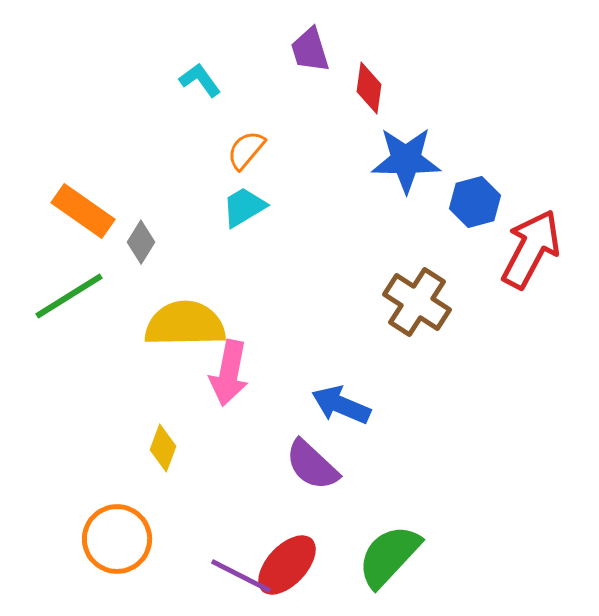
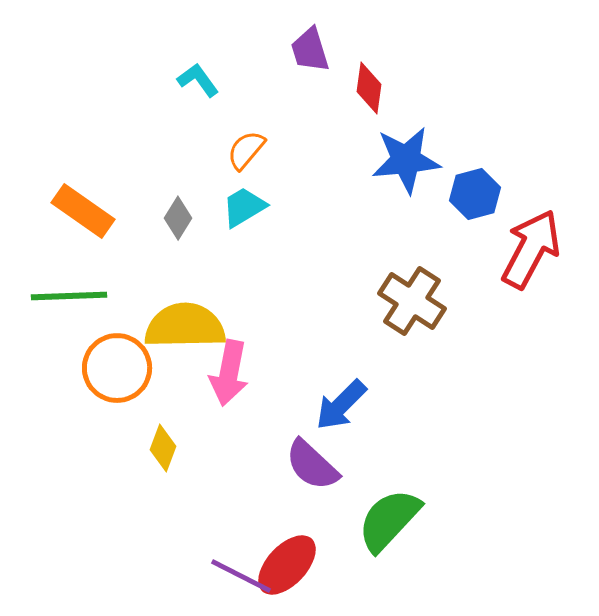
cyan L-shape: moved 2 px left
blue star: rotated 6 degrees counterclockwise
blue hexagon: moved 8 px up
gray diamond: moved 37 px right, 24 px up
green line: rotated 30 degrees clockwise
brown cross: moved 5 px left, 1 px up
yellow semicircle: moved 2 px down
blue arrow: rotated 68 degrees counterclockwise
orange circle: moved 171 px up
green semicircle: moved 36 px up
